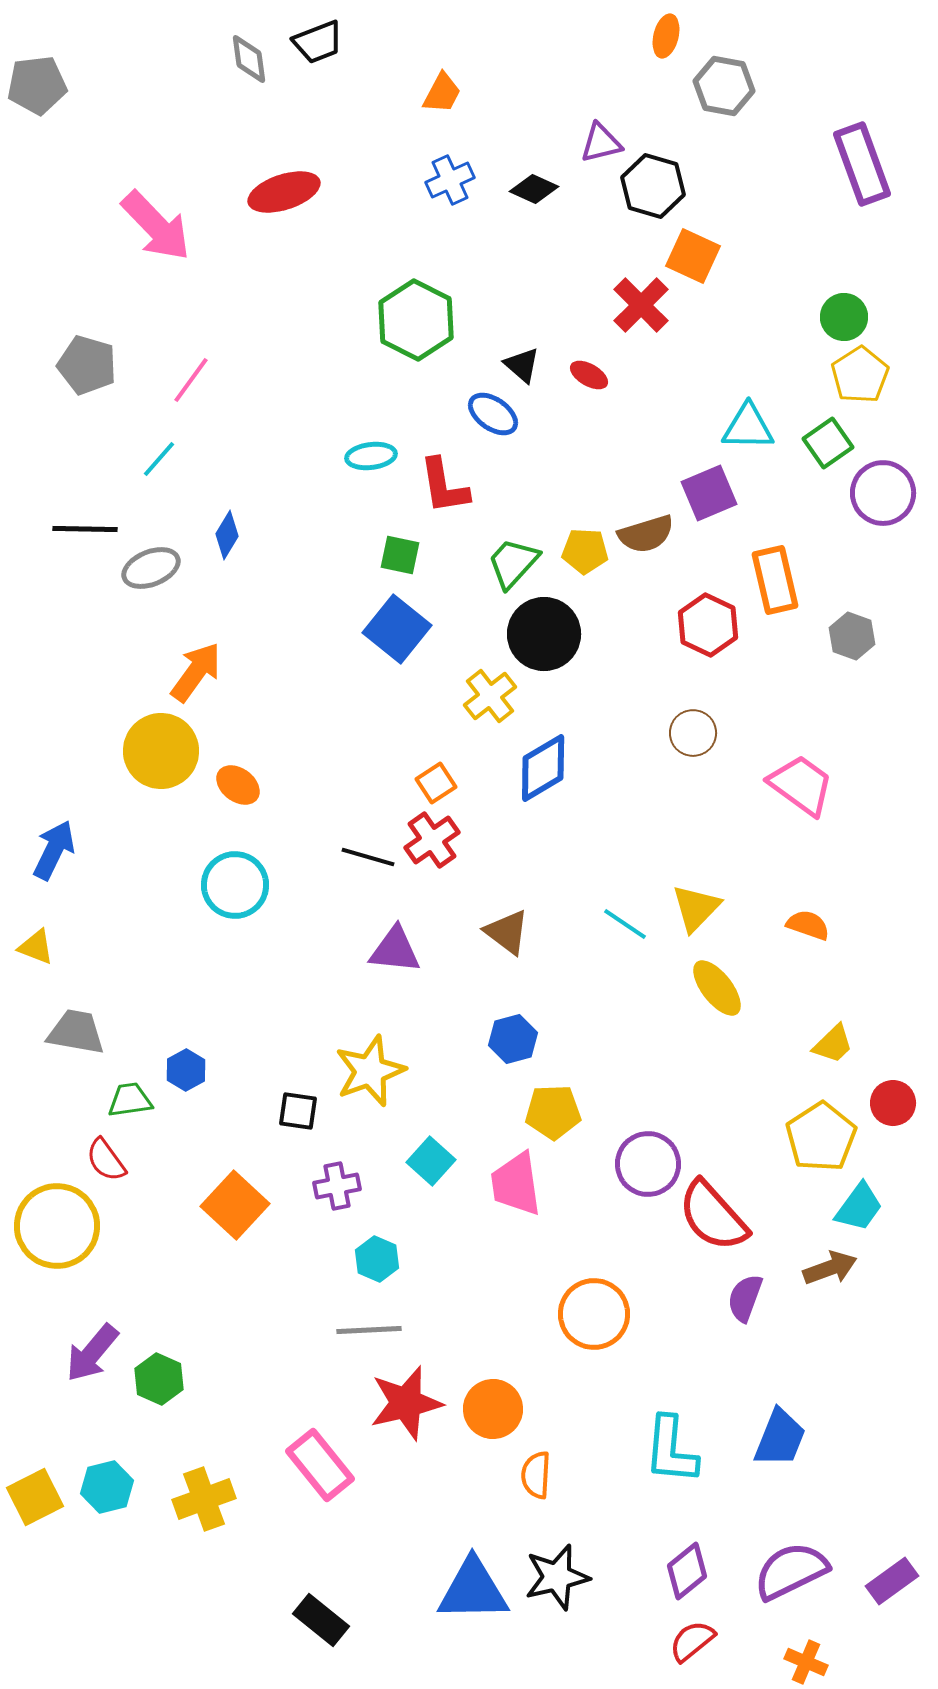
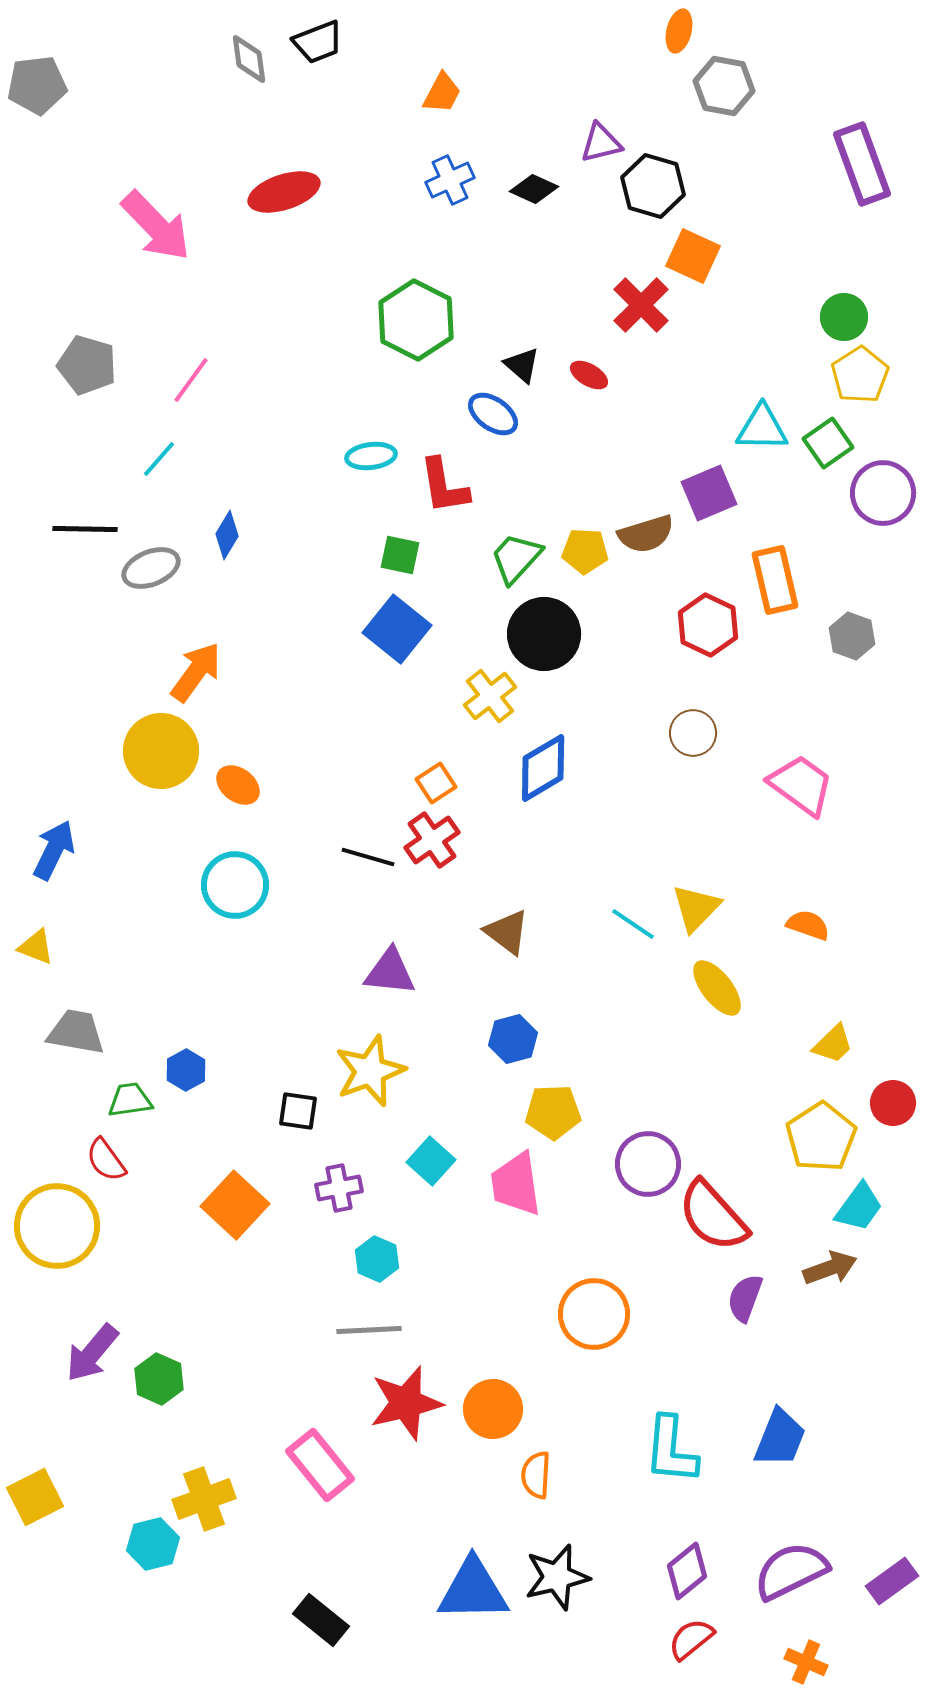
orange ellipse at (666, 36): moved 13 px right, 5 px up
cyan triangle at (748, 427): moved 14 px right, 1 px down
green trapezoid at (513, 563): moved 3 px right, 5 px up
cyan line at (625, 924): moved 8 px right
purple triangle at (395, 950): moved 5 px left, 22 px down
purple cross at (337, 1186): moved 2 px right, 2 px down
cyan hexagon at (107, 1487): moved 46 px right, 57 px down
red semicircle at (692, 1641): moved 1 px left, 2 px up
